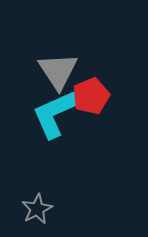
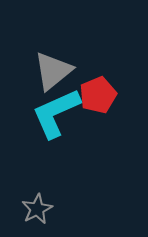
gray triangle: moved 5 px left; rotated 24 degrees clockwise
red pentagon: moved 7 px right, 1 px up
